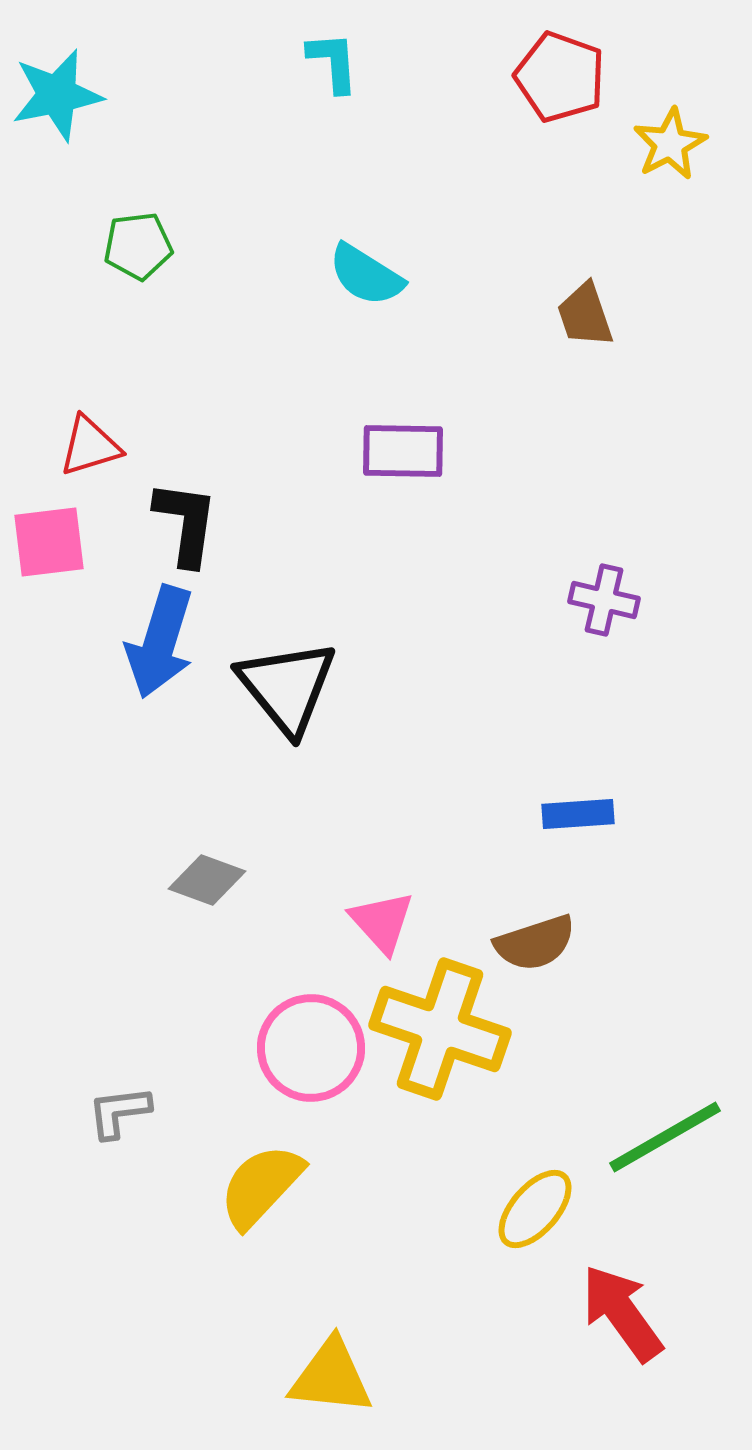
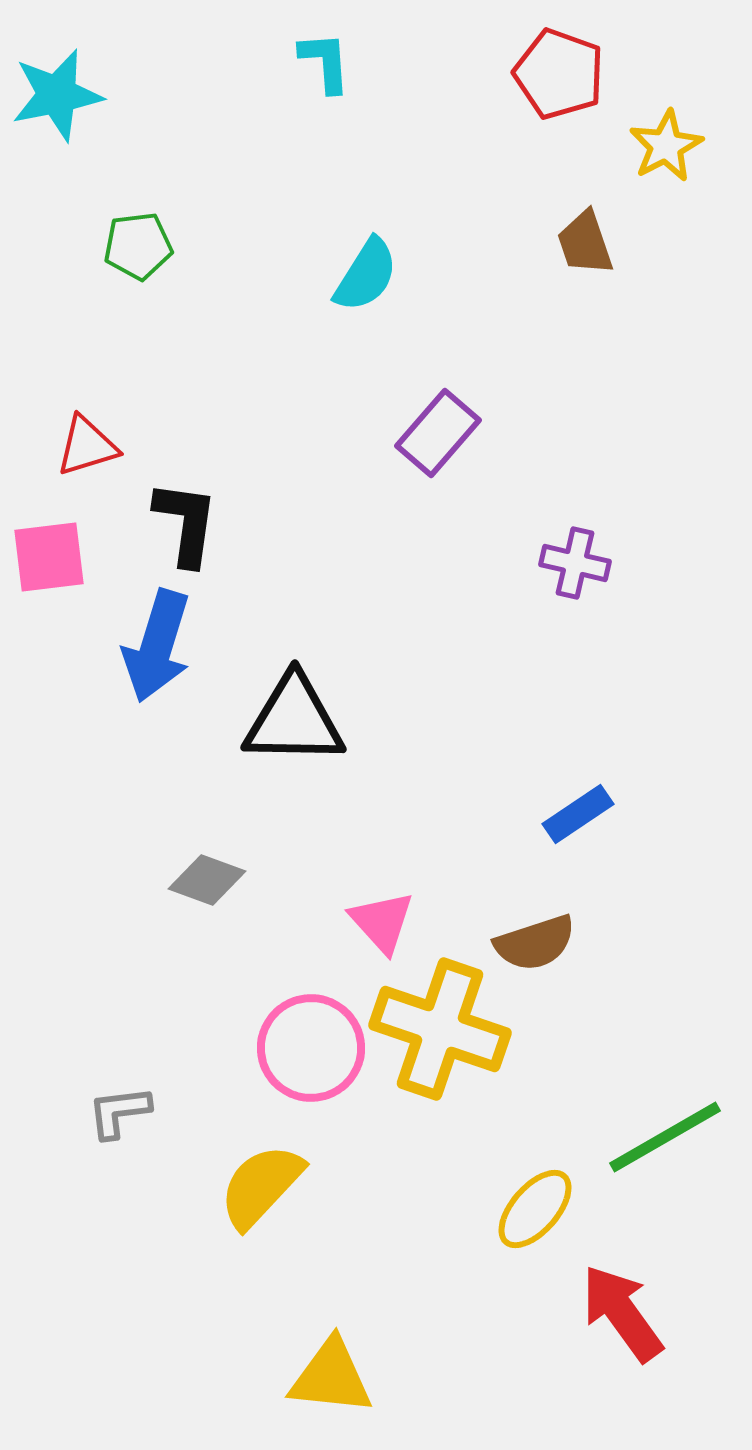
cyan L-shape: moved 8 px left
red pentagon: moved 1 px left, 3 px up
yellow star: moved 4 px left, 2 px down
cyan semicircle: rotated 90 degrees counterclockwise
brown trapezoid: moved 72 px up
red triangle: moved 3 px left
purple rectangle: moved 35 px right, 18 px up; rotated 50 degrees counterclockwise
pink square: moved 15 px down
purple cross: moved 29 px left, 37 px up
blue arrow: moved 3 px left, 4 px down
black triangle: moved 7 px right, 33 px down; rotated 50 degrees counterclockwise
blue rectangle: rotated 30 degrees counterclockwise
